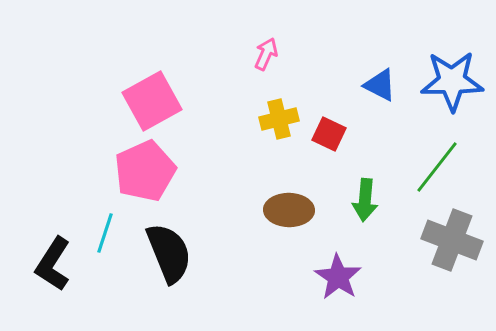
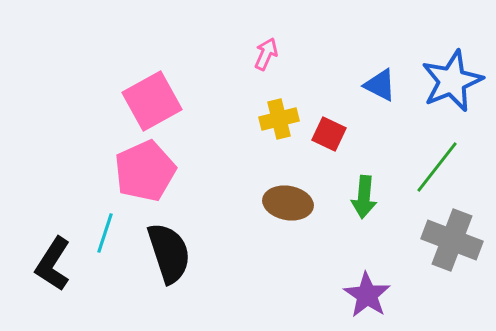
blue star: rotated 22 degrees counterclockwise
green arrow: moved 1 px left, 3 px up
brown ellipse: moved 1 px left, 7 px up; rotated 9 degrees clockwise
black semicircle: rotated 4 degrees clockwise
purple star: moved 29 px right, 18 px down
